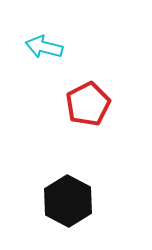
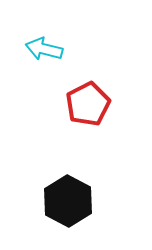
cyan arrow: moved 2 px down
